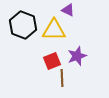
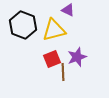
yellow triangle: rotated 15 degrees counterclockwise
purple star: moved 1 px down
red square: moved 2 px up
brown line: moved 1 px right, 6 px up
